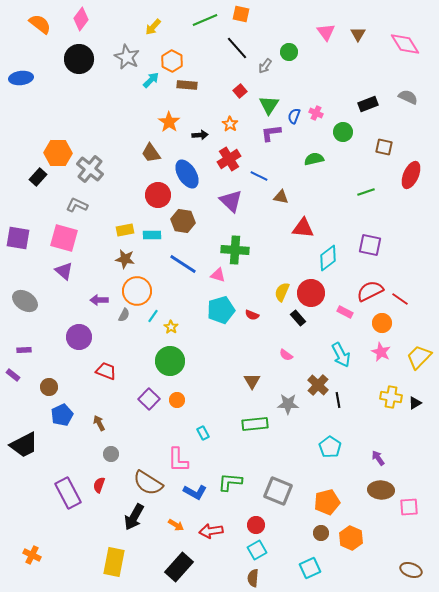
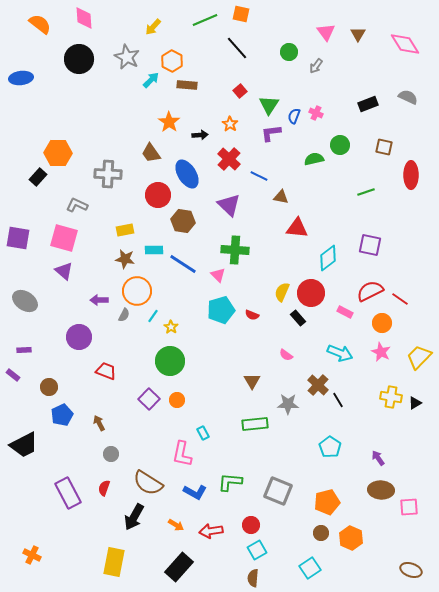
pink diamond at (81, 19): moved 3 px right, 1 px up; rotated 40 degrees counterclockwise
gray arrow at (265, 66): moved 51 px right
green circle at (343, 132): moved 3 px left, 13 px down
red cross at (229, 159): rotated 15 degrees counterclockwise
gray cross at (90, 169): moved 18 px right, 5 px down; rotated 36 degrees counterclockwise
red ellipse at (411, 175): rotated 24 degrees counterclockwise
purple triangle at (231, 201): moved 2 px left, 4 px down
red triangle at (303, 228): moved 6 px left
cyan rectangle at (152, 235): moved 2 px right, 15 px down
pink triangle at (218, 275): rotated 28 degrees clockwise
cyan arrow at (341, 355): moved 1 px left, 2 px up; rotated 40 degrees counterclockwise
black line at (338, 400): rotated 21 degrees counterclockwise
pink L-shape at (178, 460): moved 4 px right, 6 px up; rotated 12 degrees clockwise
red semicircle at (99, 485): moved 5 px right, 3 px down
red circle at (256, 525): moved 5 px left
cyan square at (310, 568): rotated 10 degrees counterclockwise
